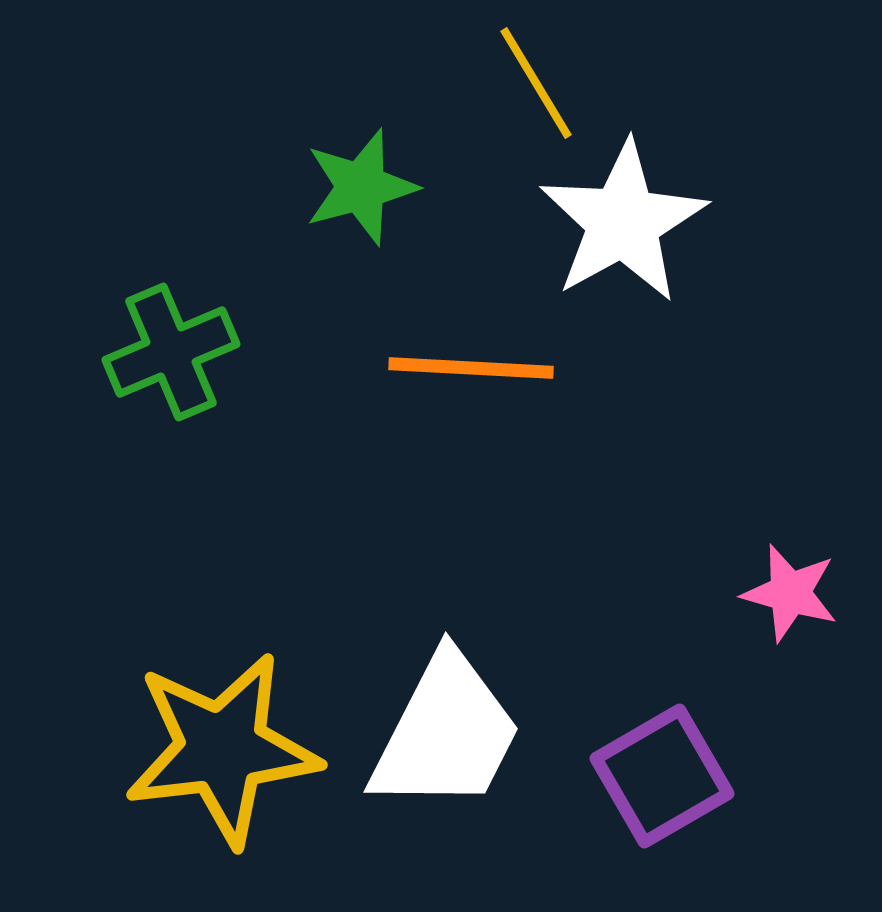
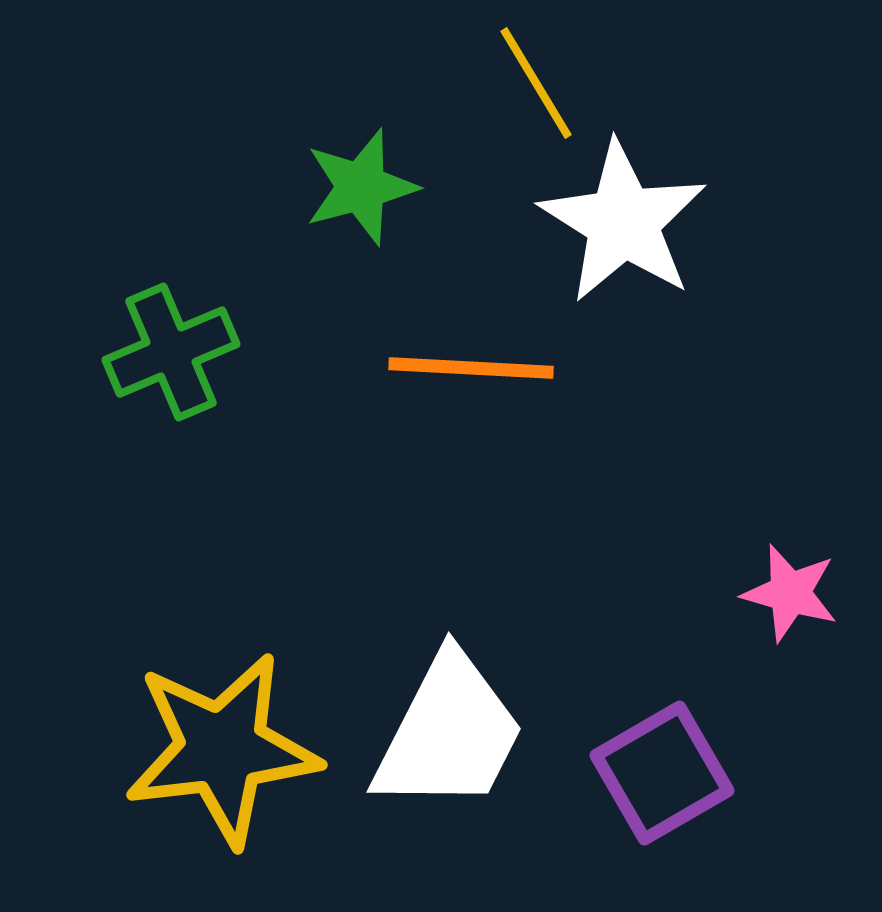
white star: rotated 11 degrees counterclockwise
white trapezoid: moved 3 px right
purple square: moved 3 px up
